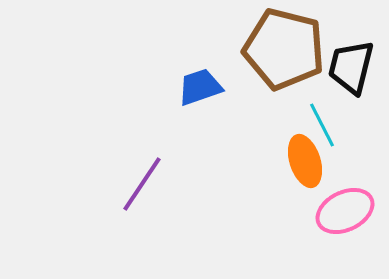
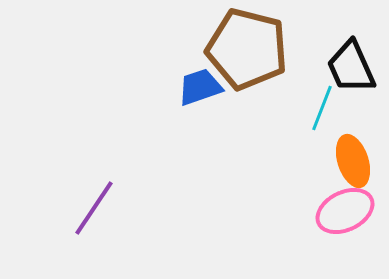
brown pentagon: moved 37 px left
black trapezoid: rotated 38 degrees counterclockwise
cyan line: moved 17 px up; rotated 48 degrees clockwise
orange ellipse: moved 48 px right
purple line: moved 48 px left, 24 px down
